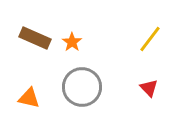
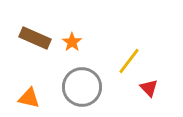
yellow line: moved 21 px left, 22 px down
